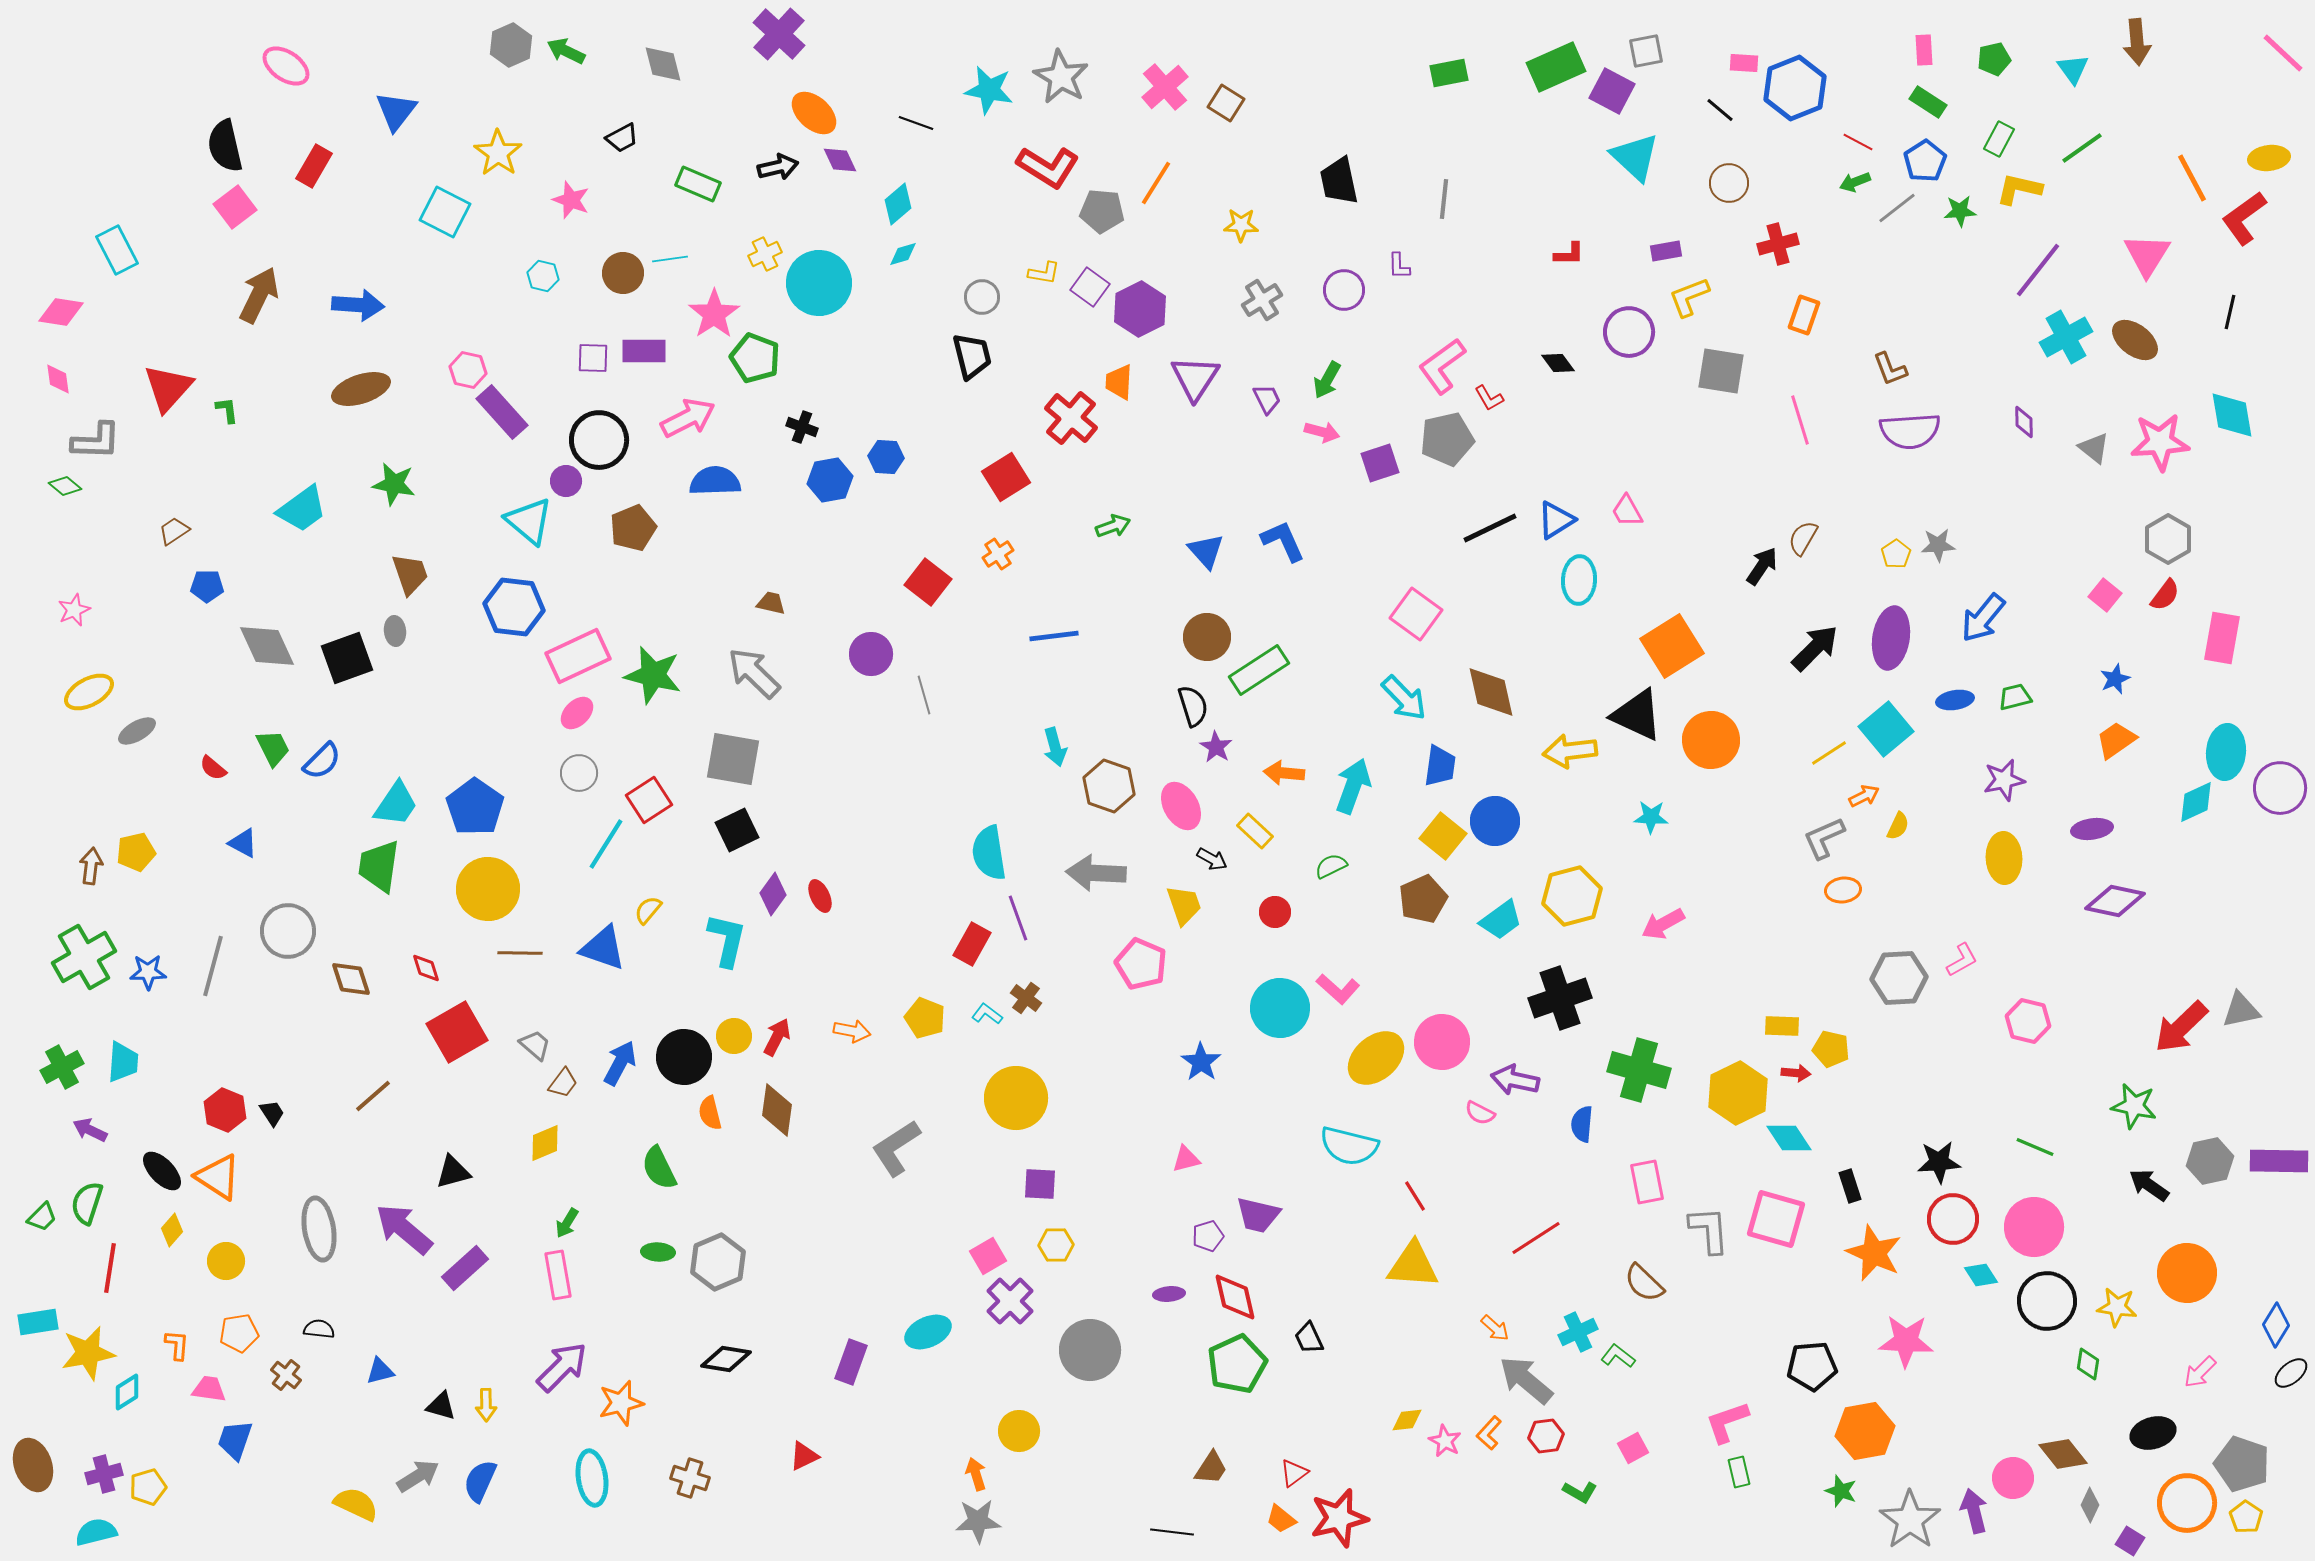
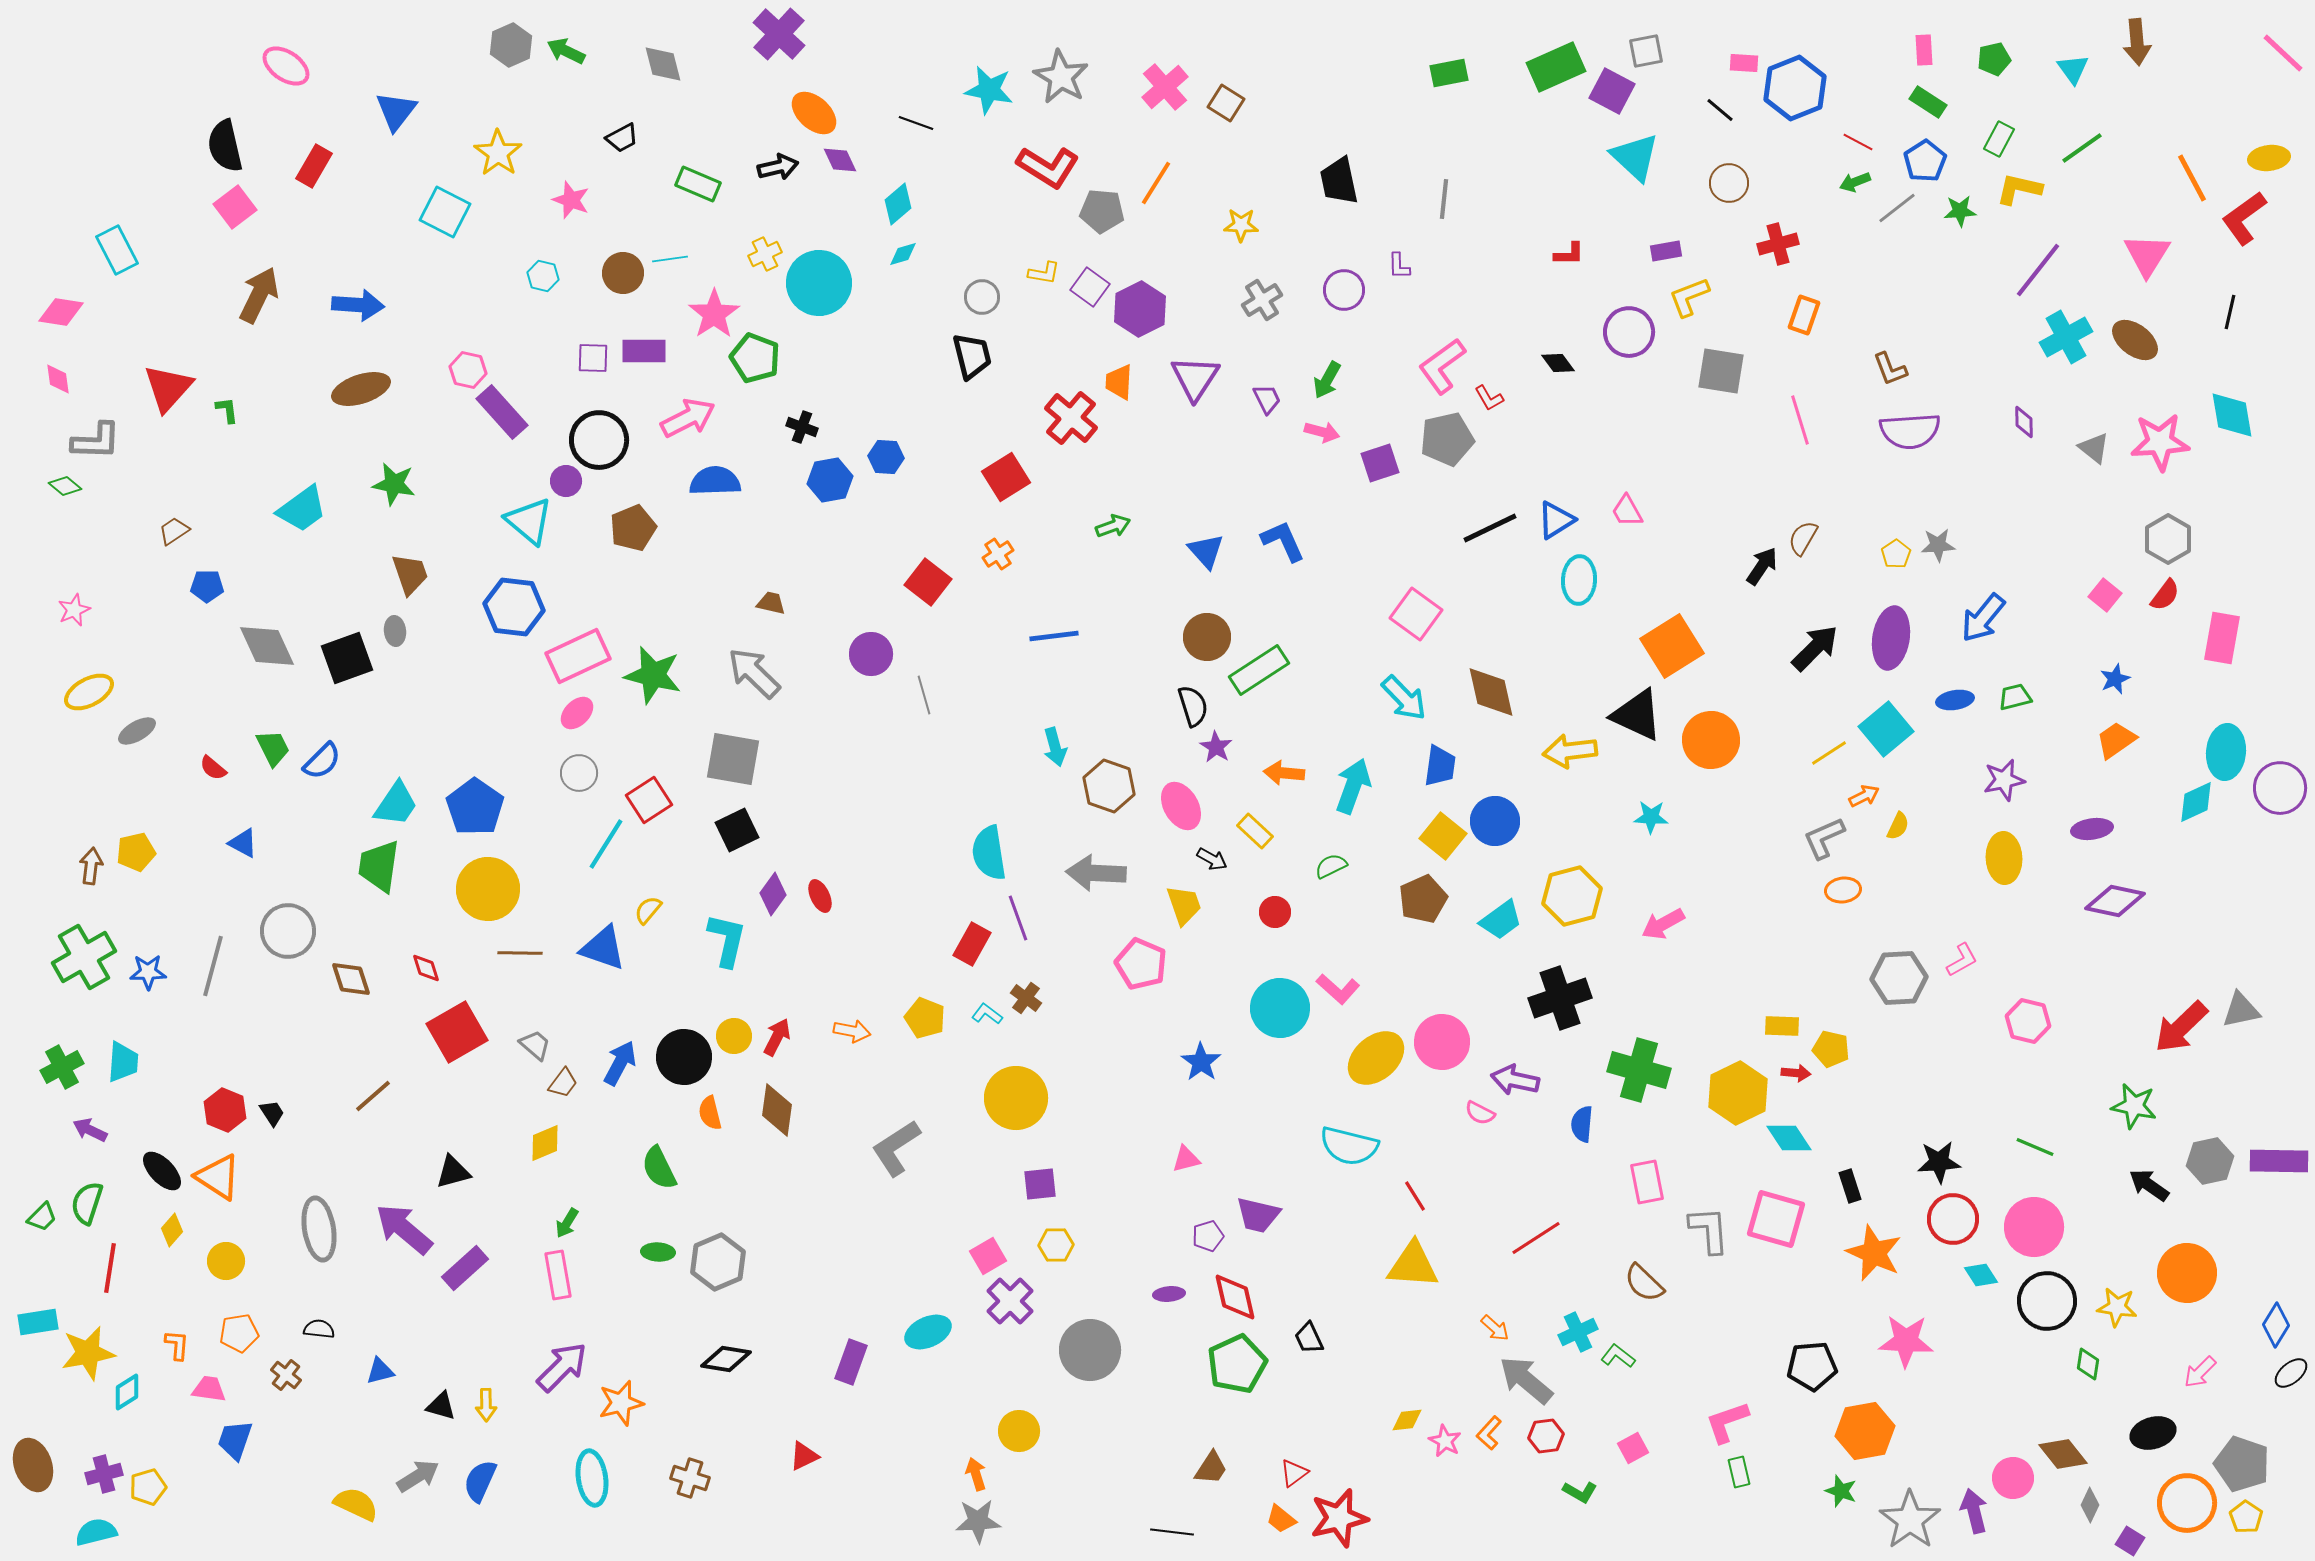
purple square at (1040, 1184): rotated 9 degrees counterclockwise
